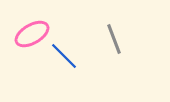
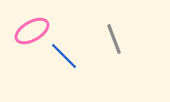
pink ellipse: moved 3 px up
